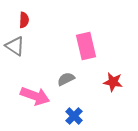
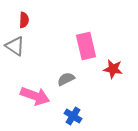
red star: moved 13 px up
blue cross: moved 1 px left; rotated 12 degrees counterclockwise
